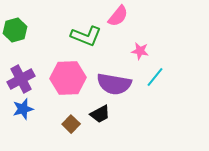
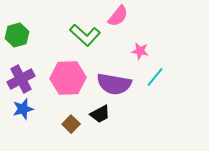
green hexagon: moved 2 px right, 5 px down
green L-shape: moved 1 px left, 1 px up; rotated 20 degrees clockwise
